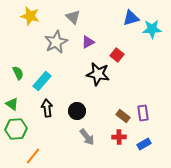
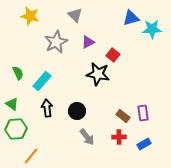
gray triangle: moved 2 px right, 2 px up
red square: moved 4 px left
orange line: moved 2 px left
